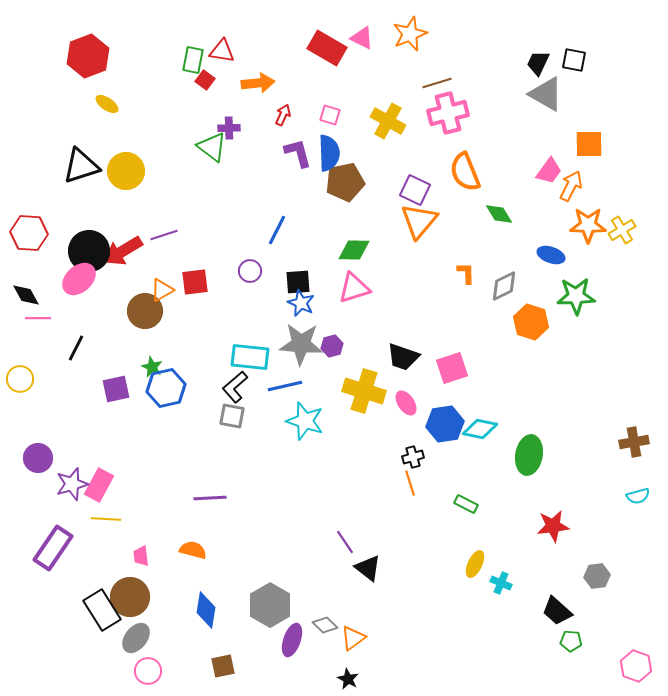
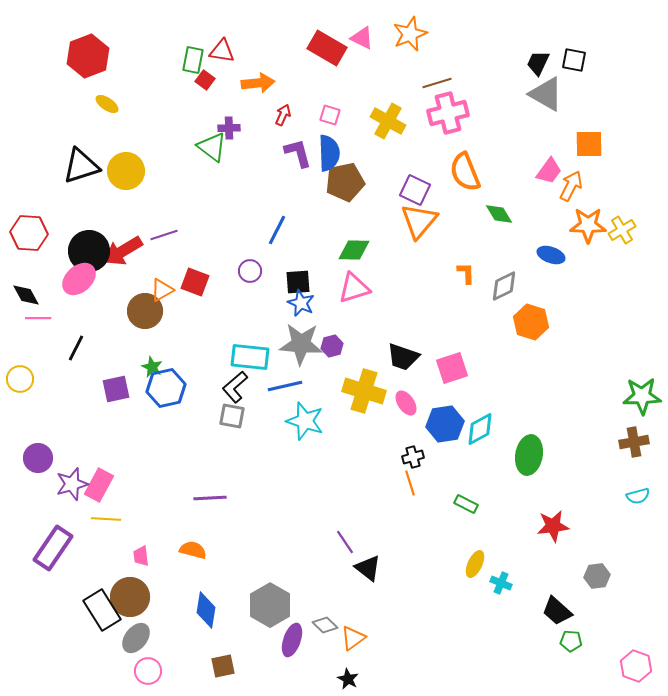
red square at (195, 282): rotated 28 degrees clockwise
green star at (576, 296): moved 66 px right, 100 px down
cyan diamond at (480, 429): rotated 40 degrees counterclockwise
